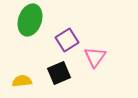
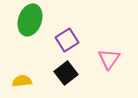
pink triangle: moved 14 px right, 2 px down
black square: moved 7 px right; rotated 15 degrees counterclockwise
